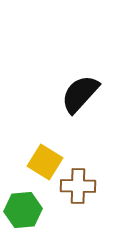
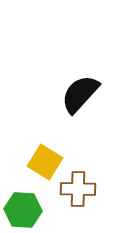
brown cross: moved 3 px down
green hexagon: rotated 9 degrees clockwise
